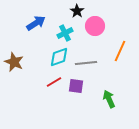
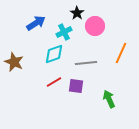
black star: moved 2 px down
cyan cross: moved 1 px left, 1 px up
orange line: moved 1 px right, 2 px down
cyan diamond: moved 5 px left, 3 px up
